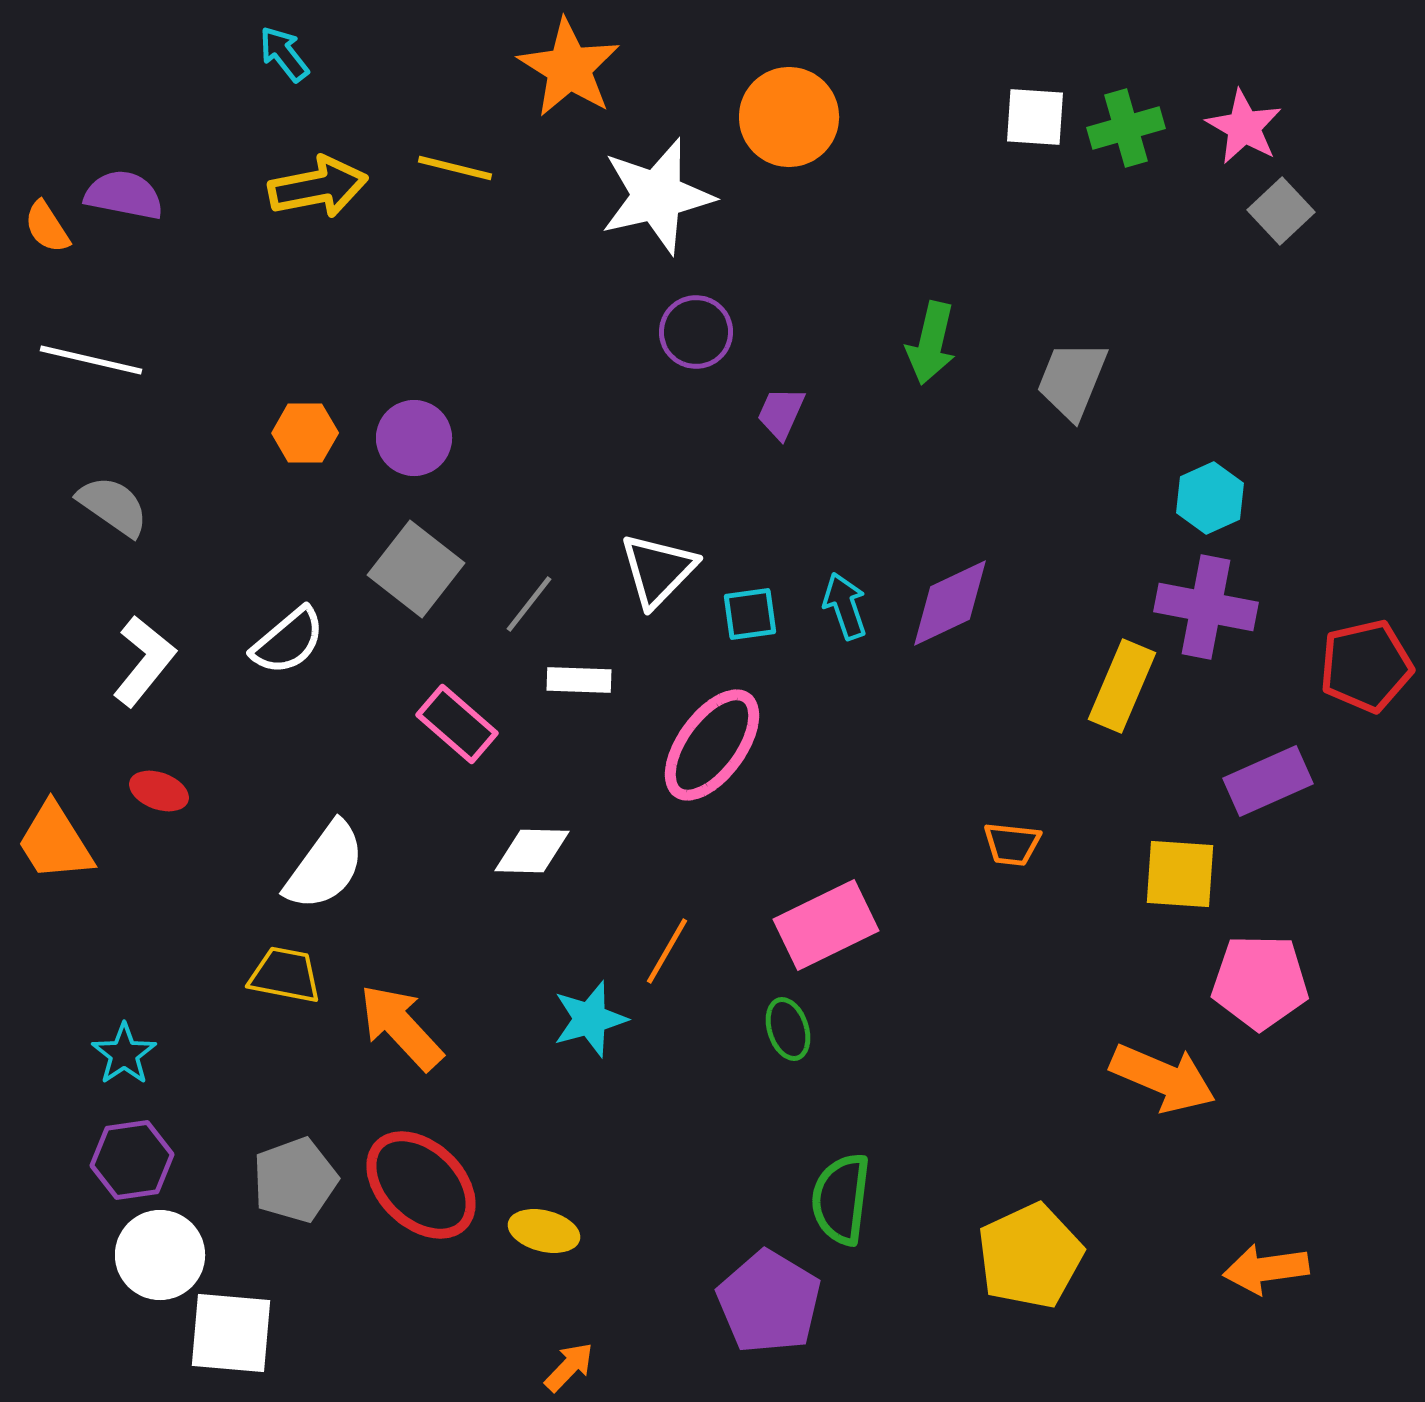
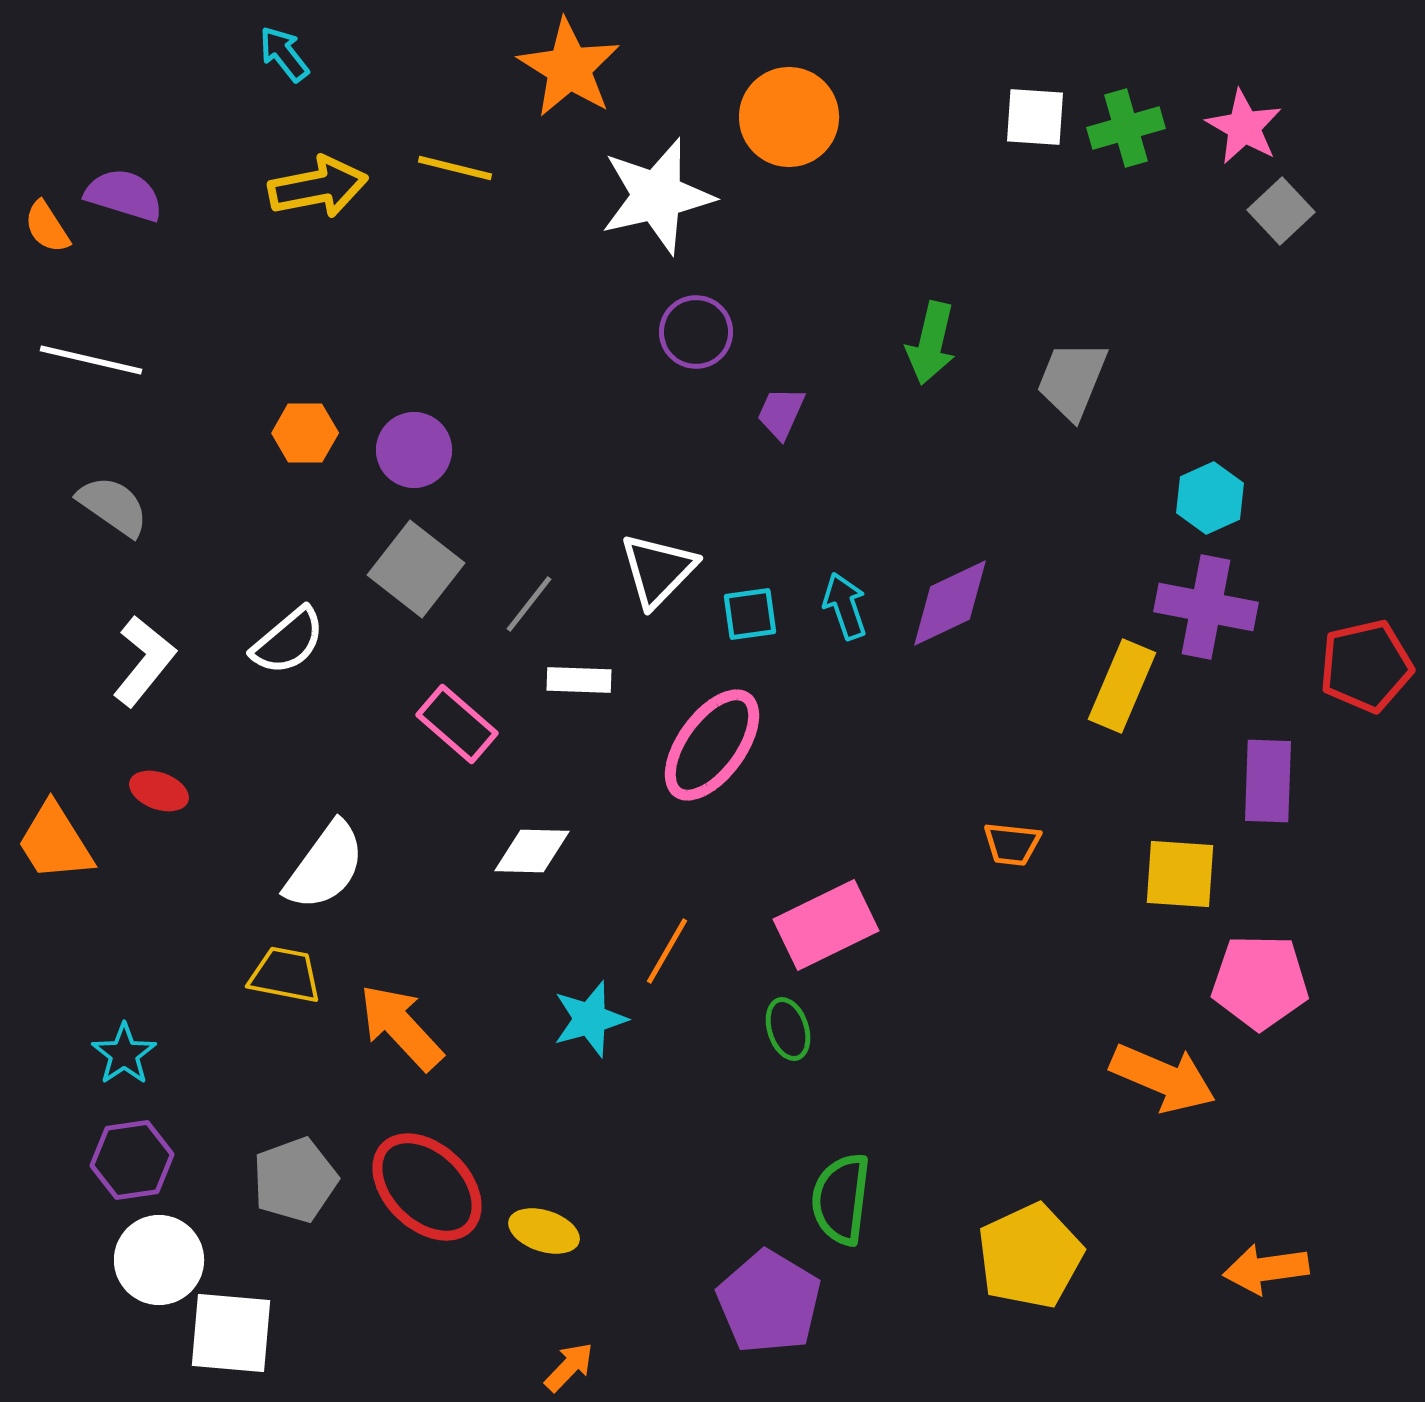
purple semicircle at (124, 195): rotated 6 degrees clockwise
purple circle at (414, 438): moved 12 px down
purple rectangle at (1268, 781): rotated 64 degrees counterclockwise
red ellipse at (421, 1185): moved 6 px right, 2 px down
yellow ellipse at (544, 1231): rotated 4 degrees clockwise
white circle at (160, 1255): moved 1 px left, 5 px down
